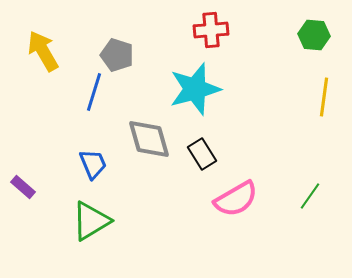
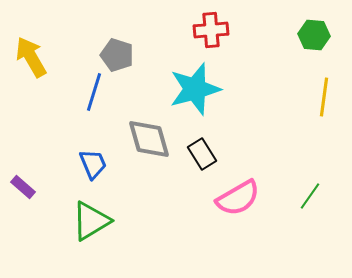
yellow arrow: moved 12 px left, 6 px down
pink semicircle: moved 2 px right, 1 px up
